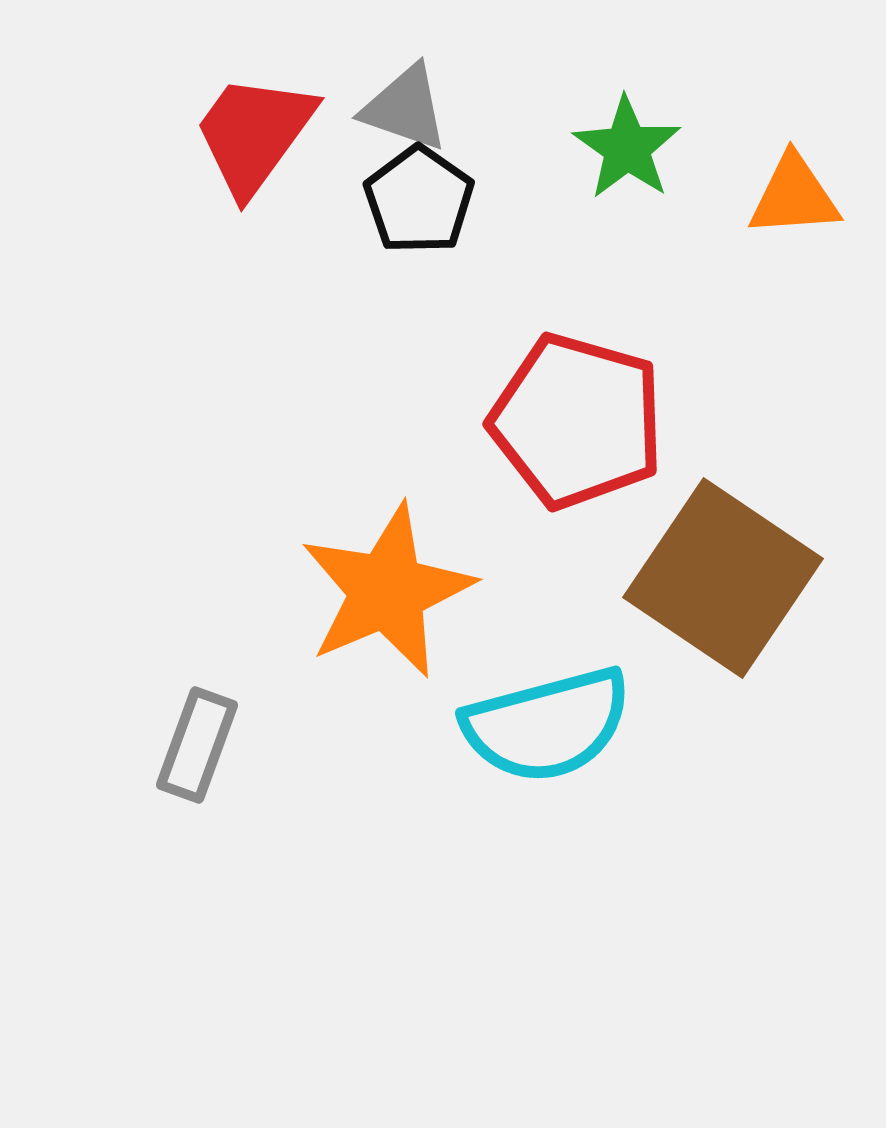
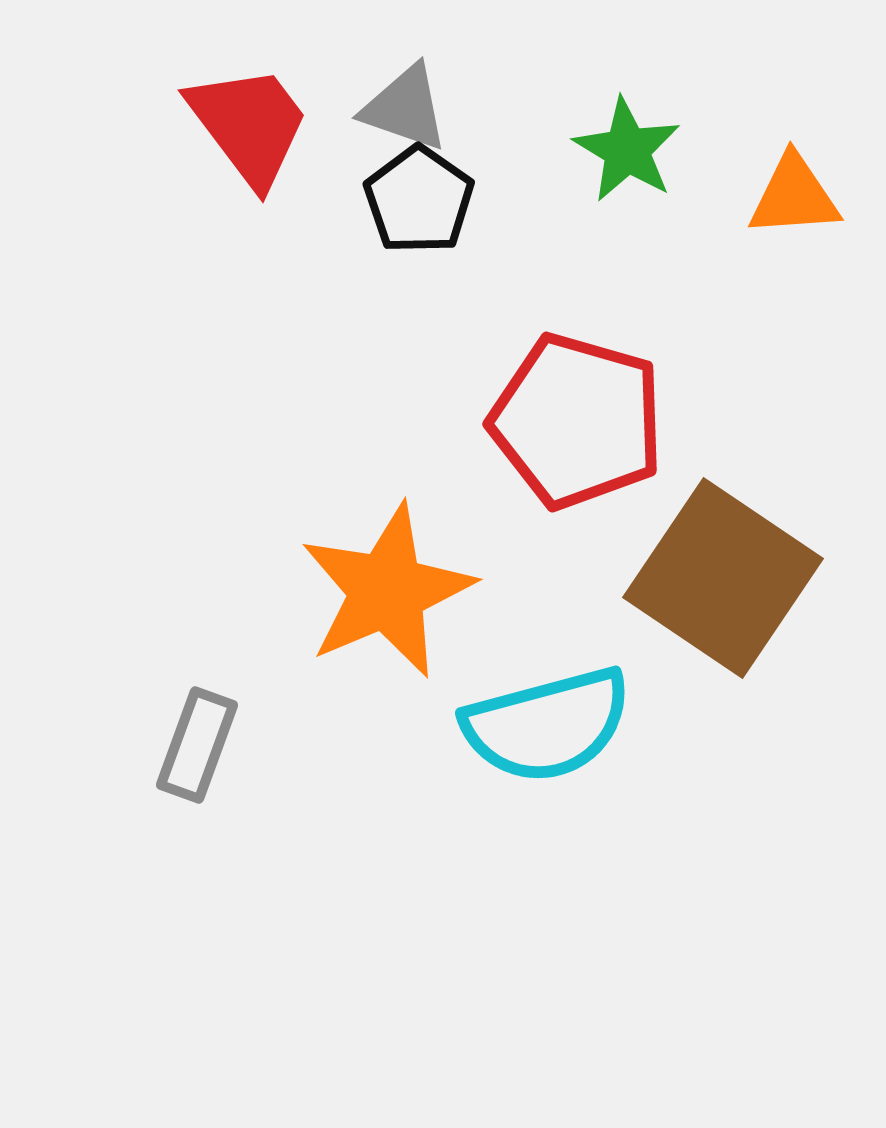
red trapezoid: moved 5 px left, 9 px up; rotated 107 degrees clockwise
green star: moved 2 px down; rotated 4 degrees counterclockwise
